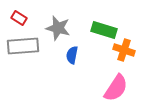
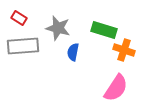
blue semicircle: moved 1 px right, 3 px up
